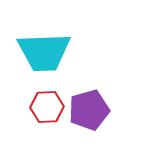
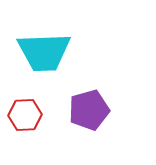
red hexagon: moved 22 px left, 8 px down
